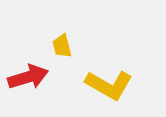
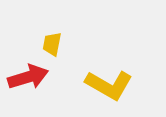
yellow trapezoid: moved 10 px left, 2 px up; rotated 25 degrees clockwise
